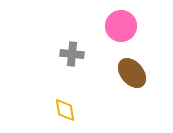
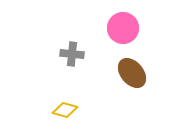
pink circle: moved 2 px right, 2 px down
yellow diamond: rotated 65 degrees counterclockwise
